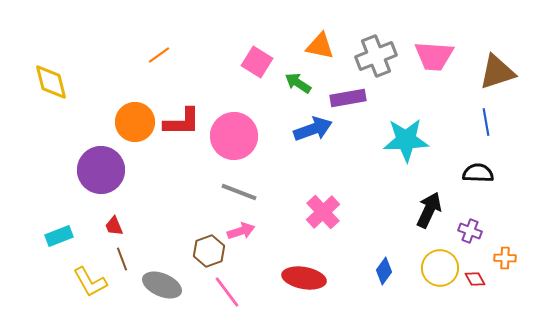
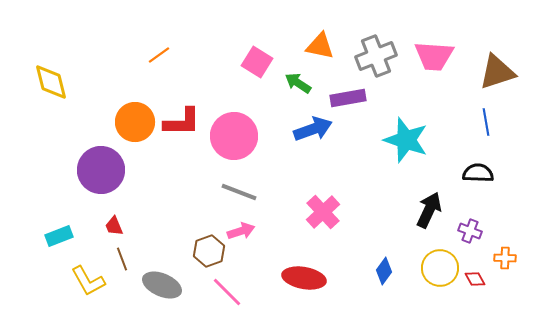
cyan star: rotated 21 degrees clockwise
yellow L-shape: moved 2 px left, 1 px up
pink line: rotated 8 degrees counterclockwise
